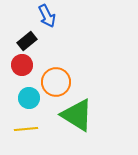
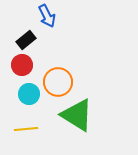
black rectangle: moved 1 px left, 1 px up
orange circle: moved 2 px right
cyan circle: moved 4 px up
